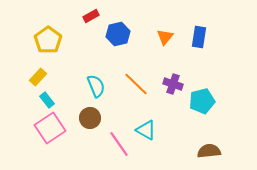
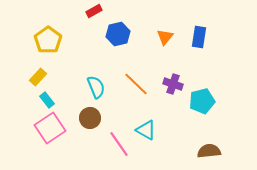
red rectangle: moved 3 px right, 5 px up
cyan semicircle: moved 1 px down
